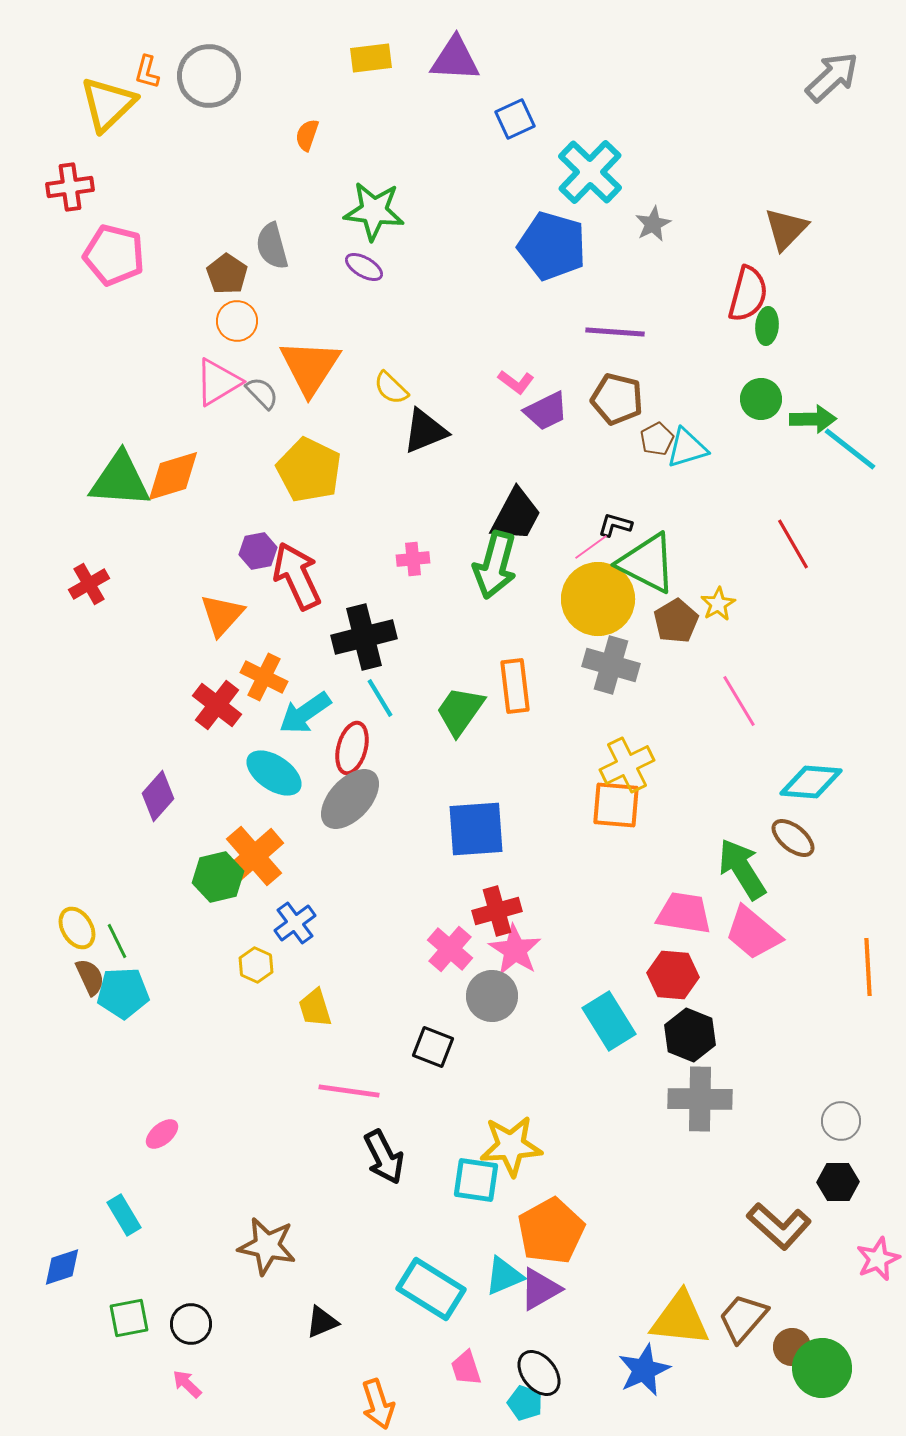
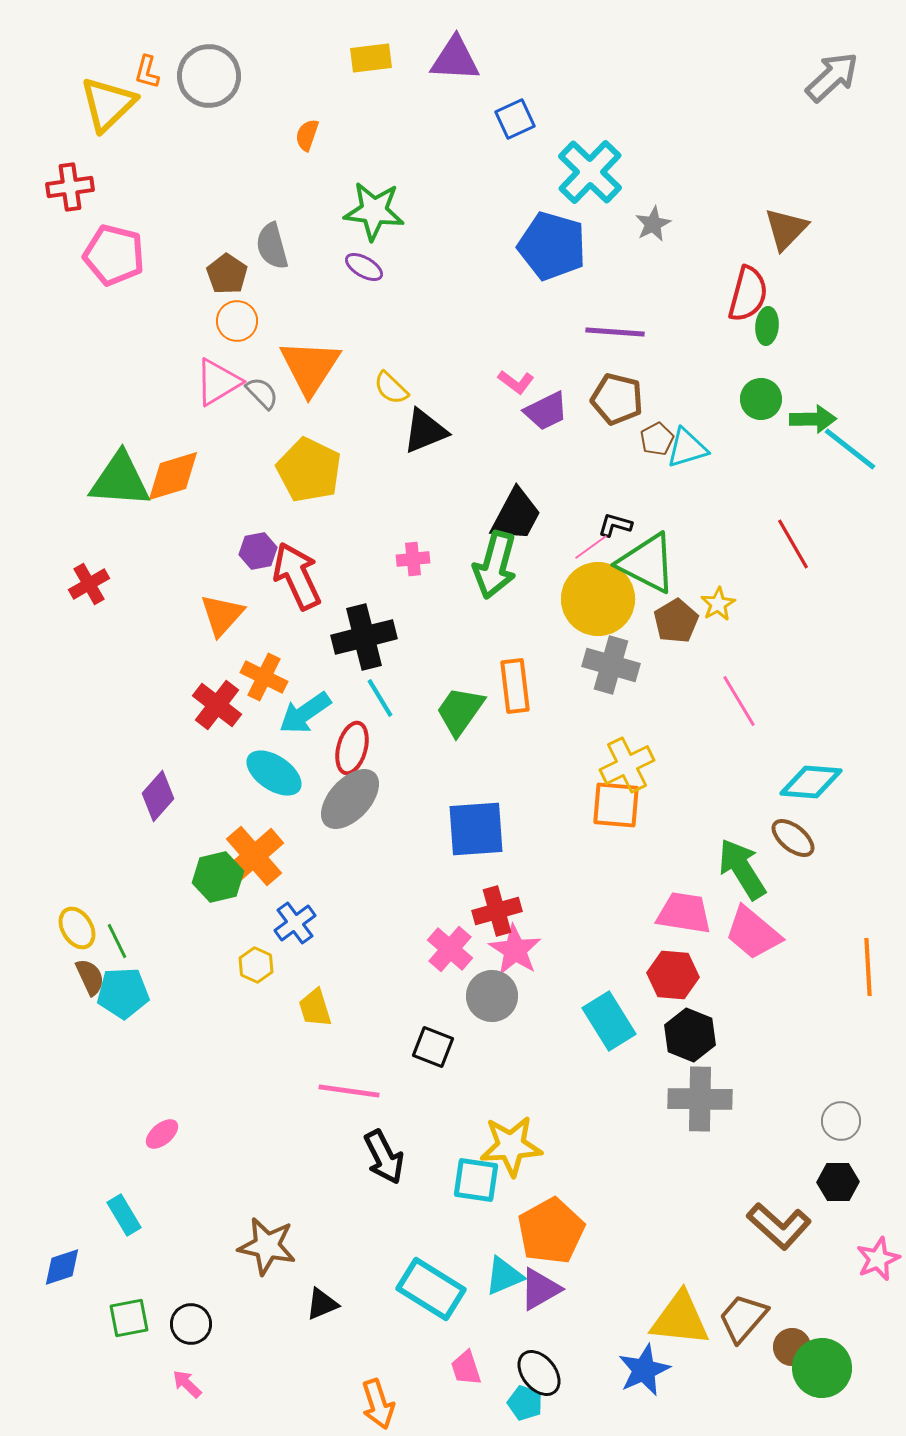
black triangle at (322, 1322): moved 18 px up
